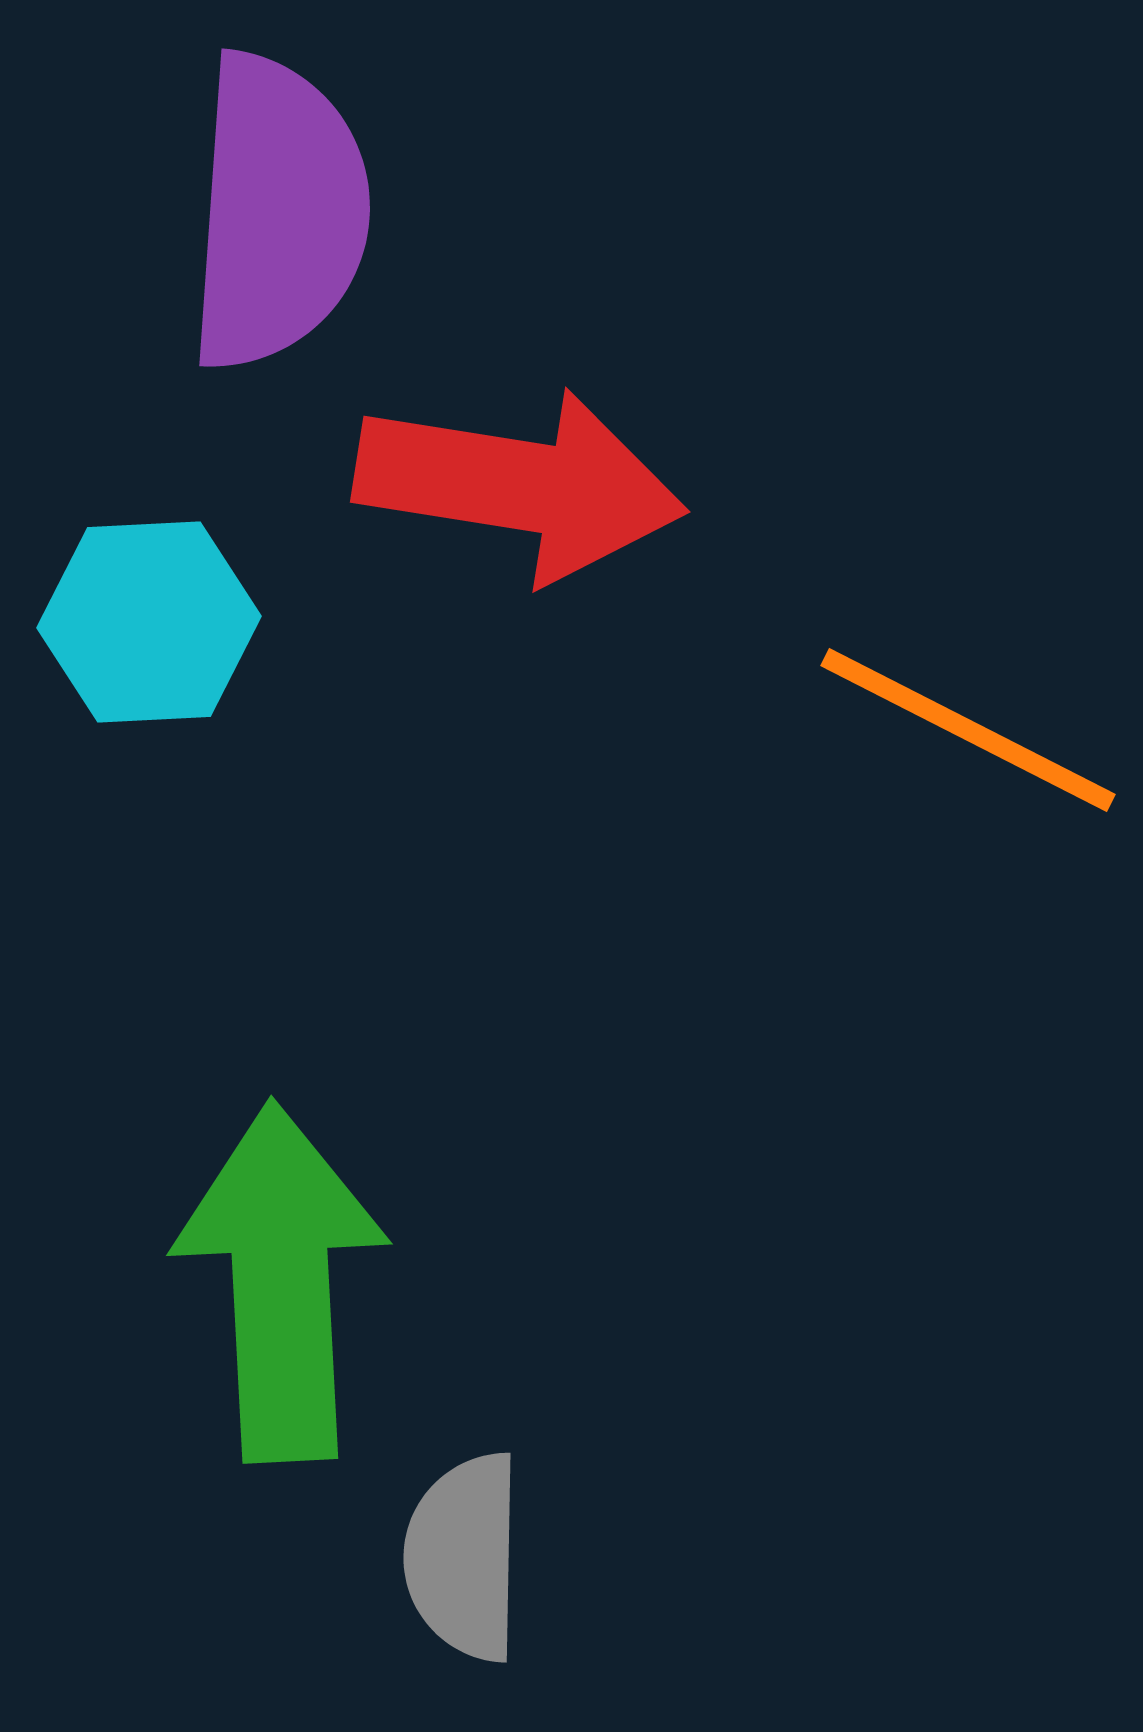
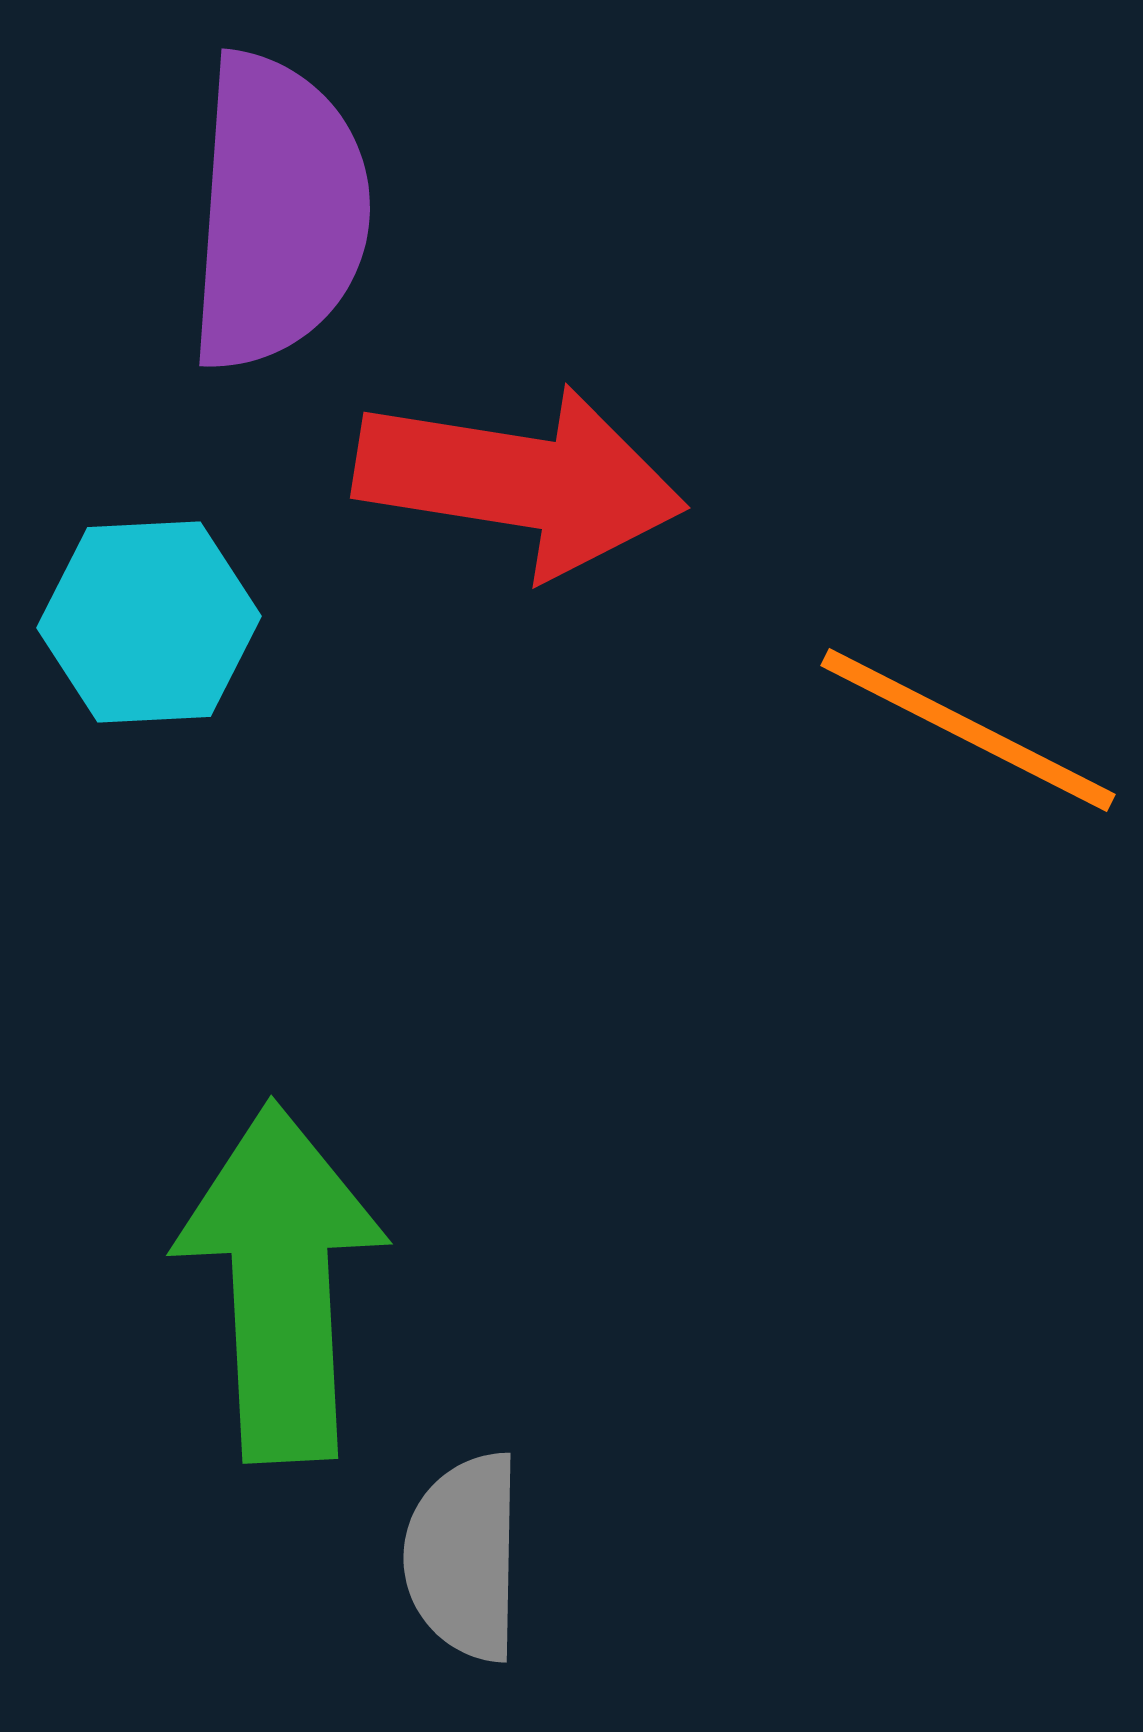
red arrow: moved 4 px up
